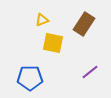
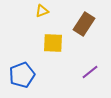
yellow triangle: moved 9 px up
yellow square: rotated 10 degrees counterclockwise
blue pentagon: moved 8 px left, 3 px up; rotated 20 degrees counterclockwise
